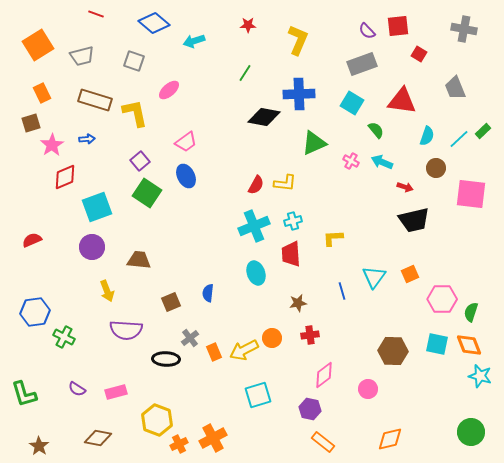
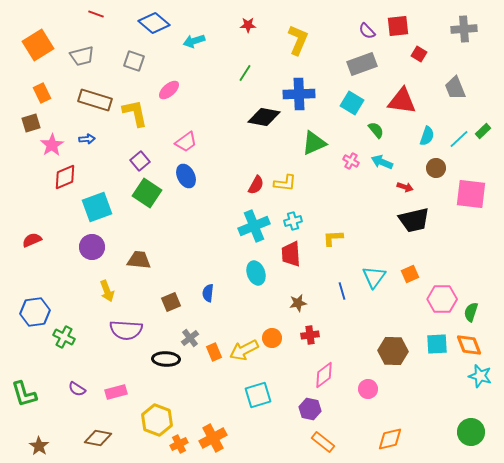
gray cross at (464, 29): rotated 15 degrees counterclockwise
cyan square at (437, 344): rotated 15 degrees counterclockwise
